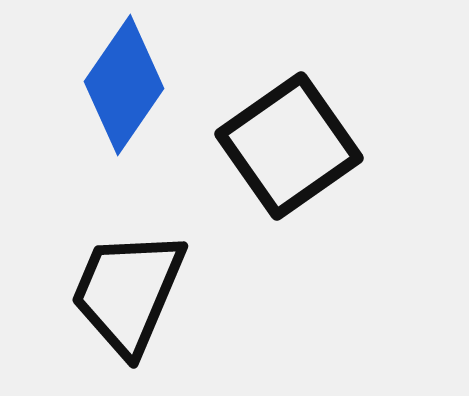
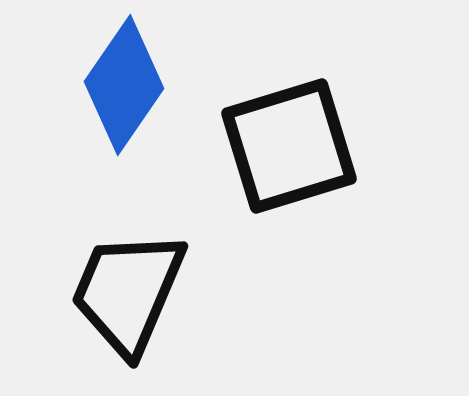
black square: rotated 18 degrees clockwise
